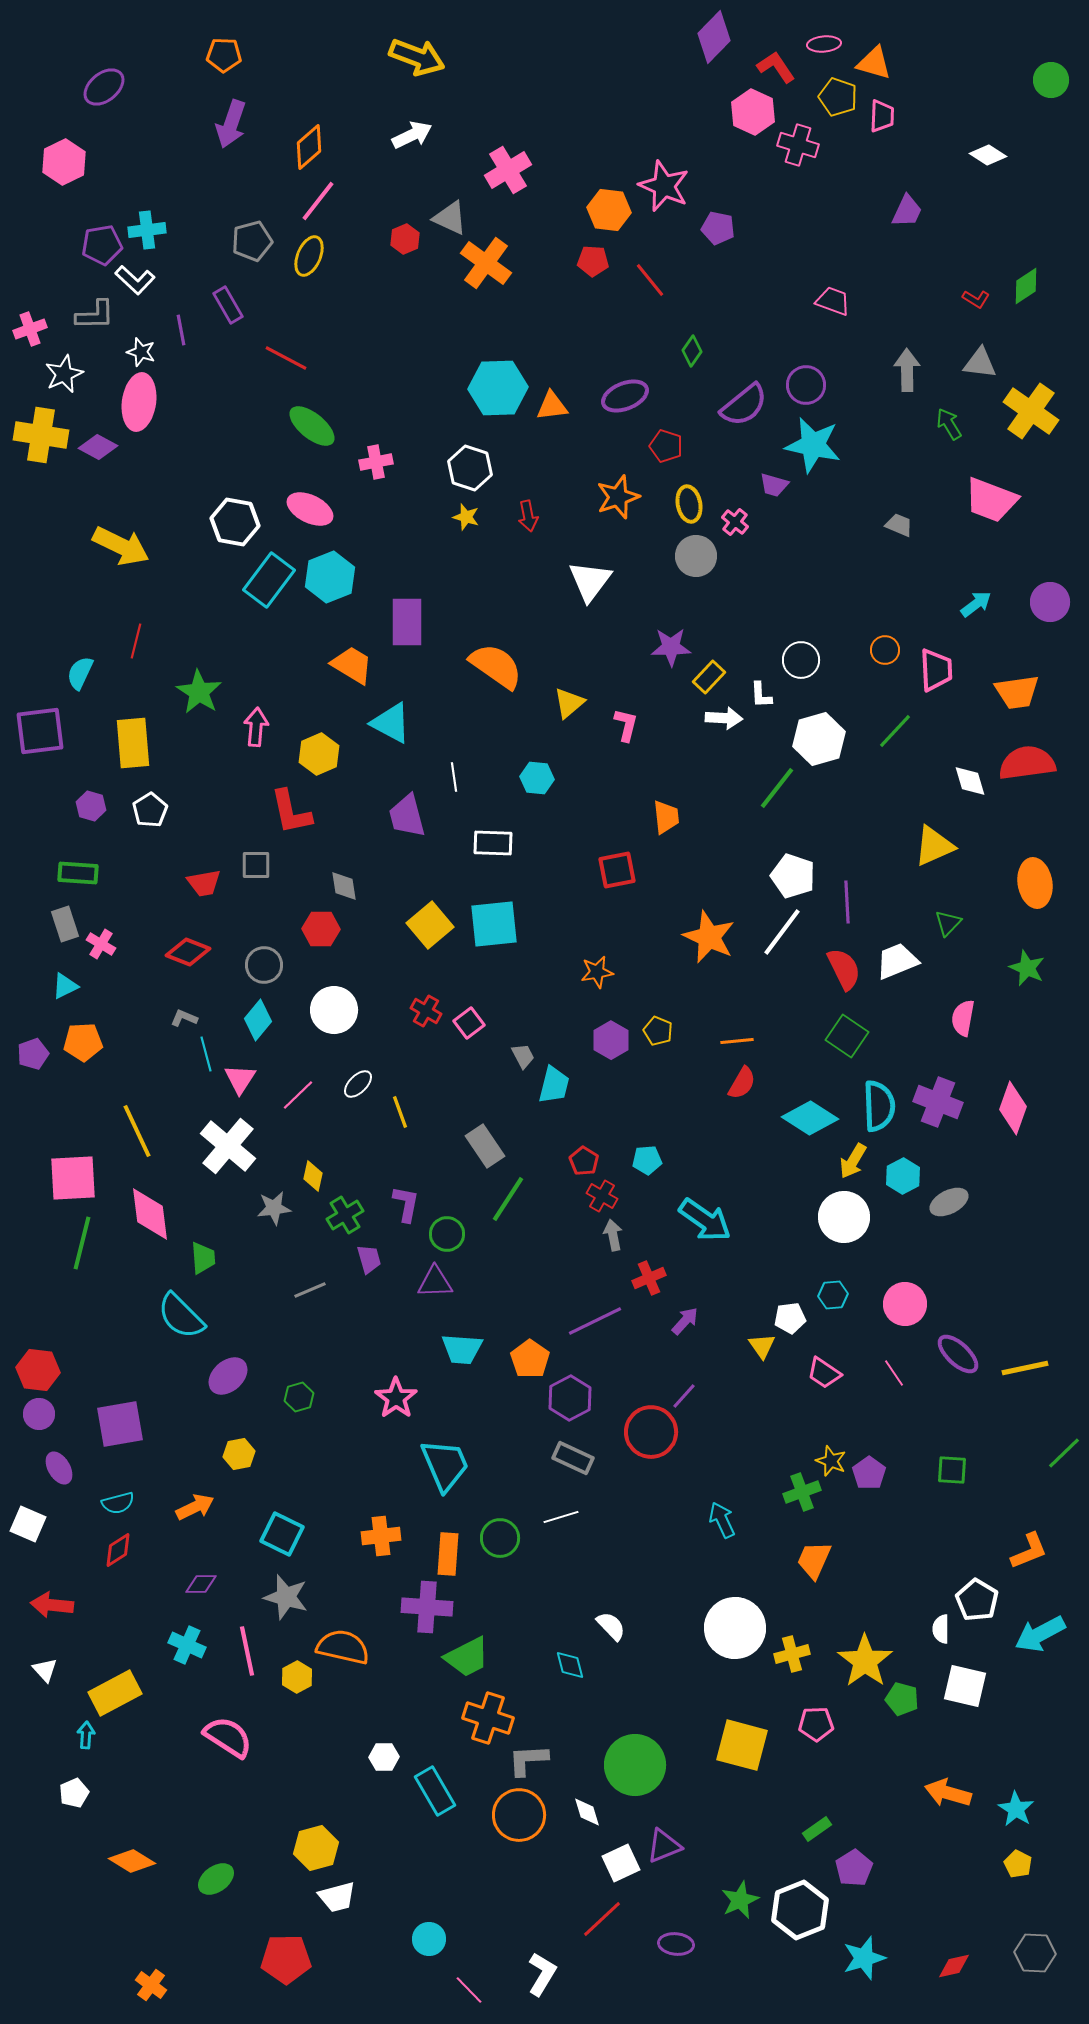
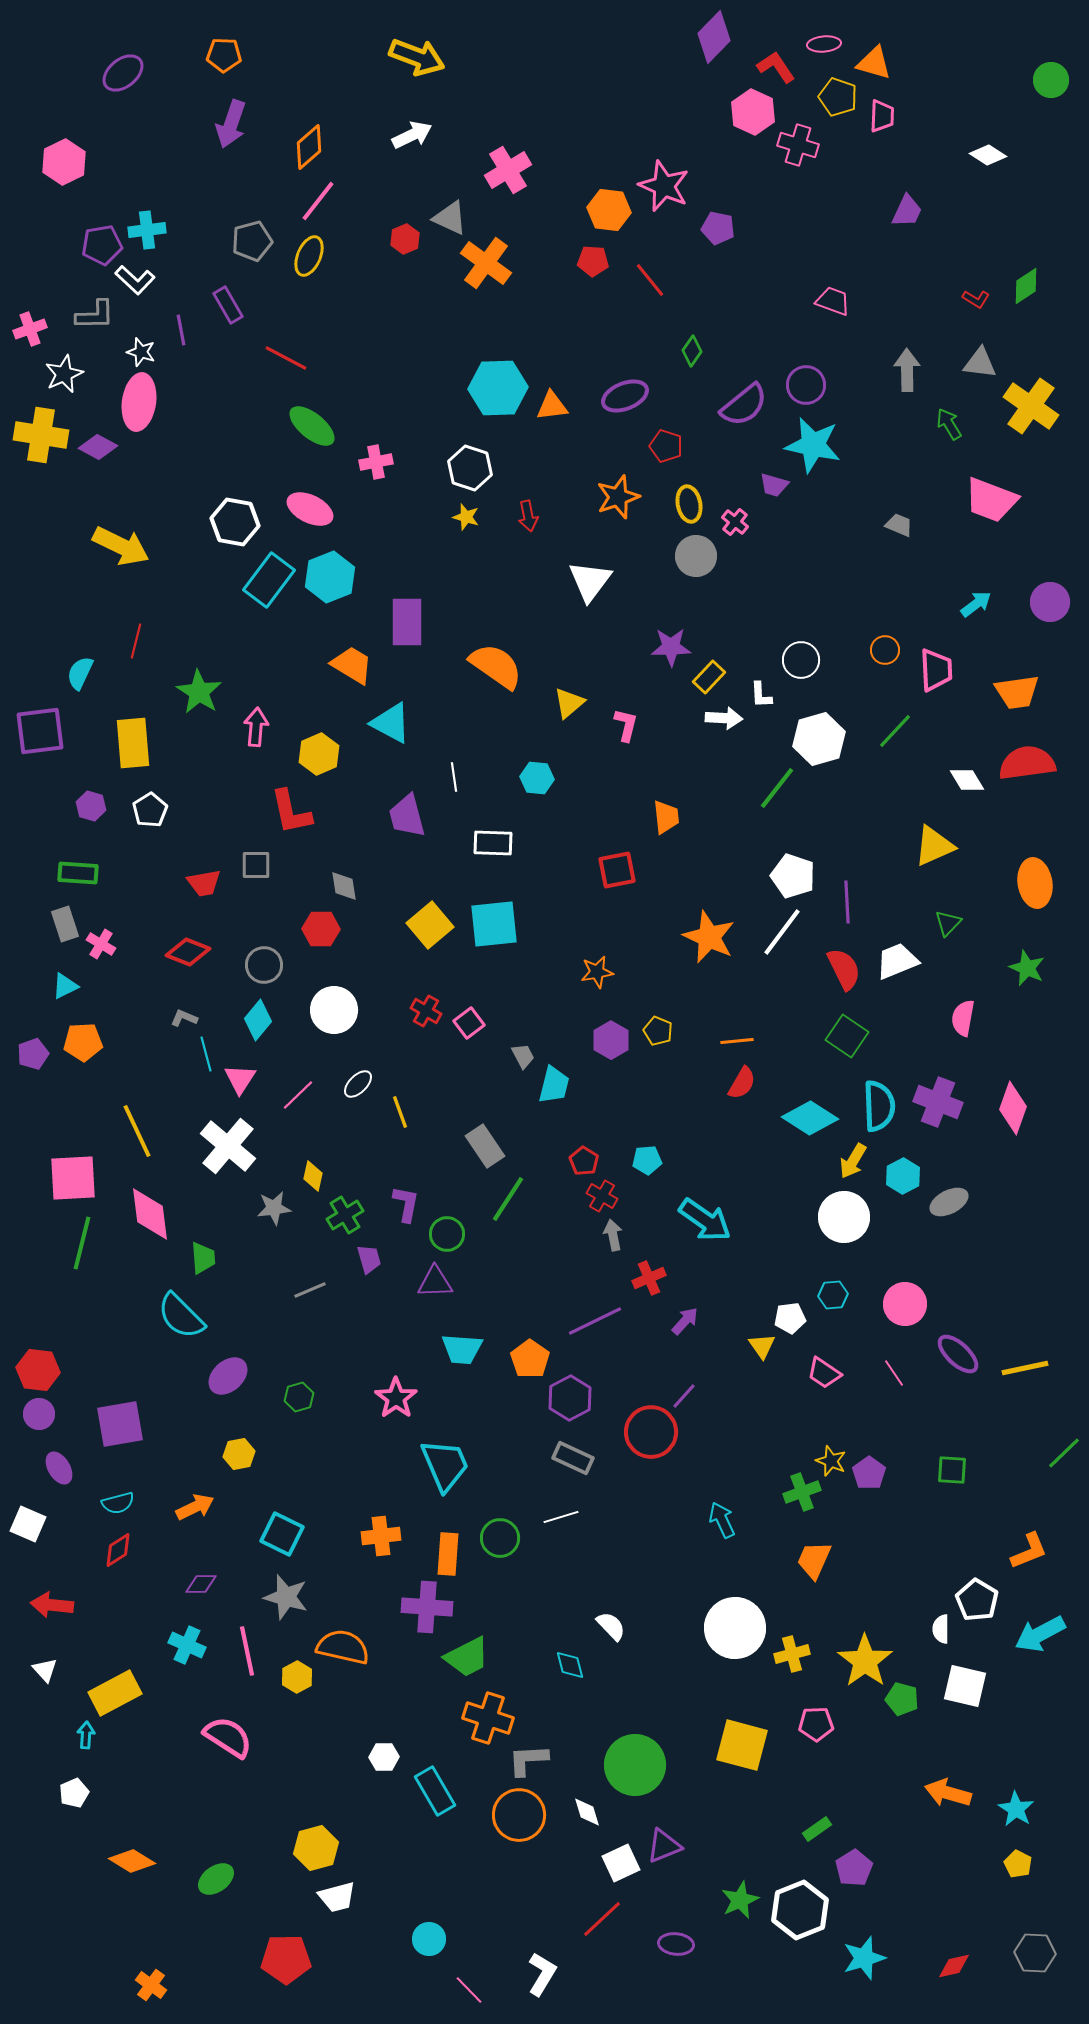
purple ellipse at (104, 87): moved 19 px right, 14 px up
yellow cross at (1031, 411): moved 5 px up
white diamond at (970, 781): moved 3 px left, 1 px up; rotated 15 degrees counterclockwise
